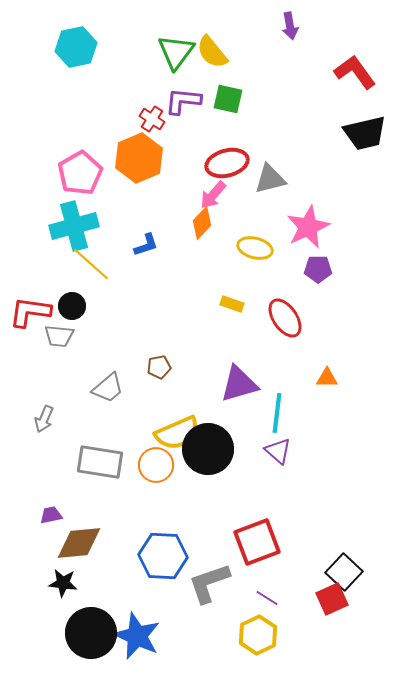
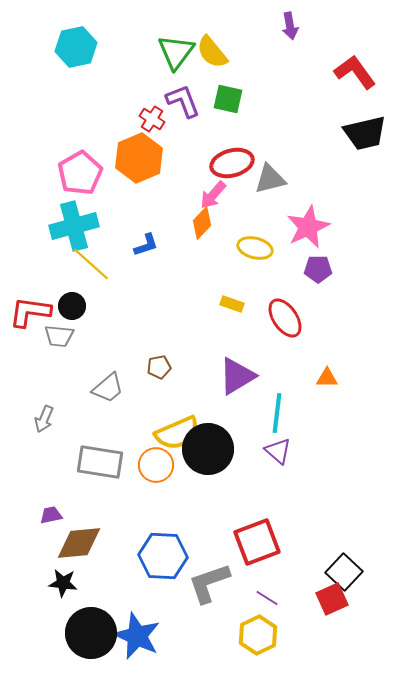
purple L-shape at (183, 101): rotated 63 degrees clockwise
red ellipse at (227, 163): moved 5 px right
purple triangle at (239, 384): moved 2 px left, 8 px up; rotated 15 degrees counterclockwise
